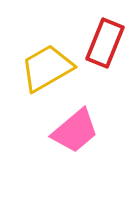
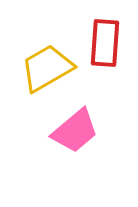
red rectangle: rotated 18 degrees counterclockwise
